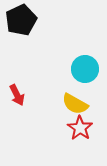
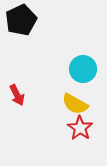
cyan circle: moved 2 px left
